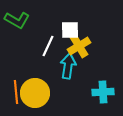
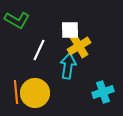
white line: moved 9 px left, 4 px down
cyan cross: rotated 15 degrees counterclockwise
